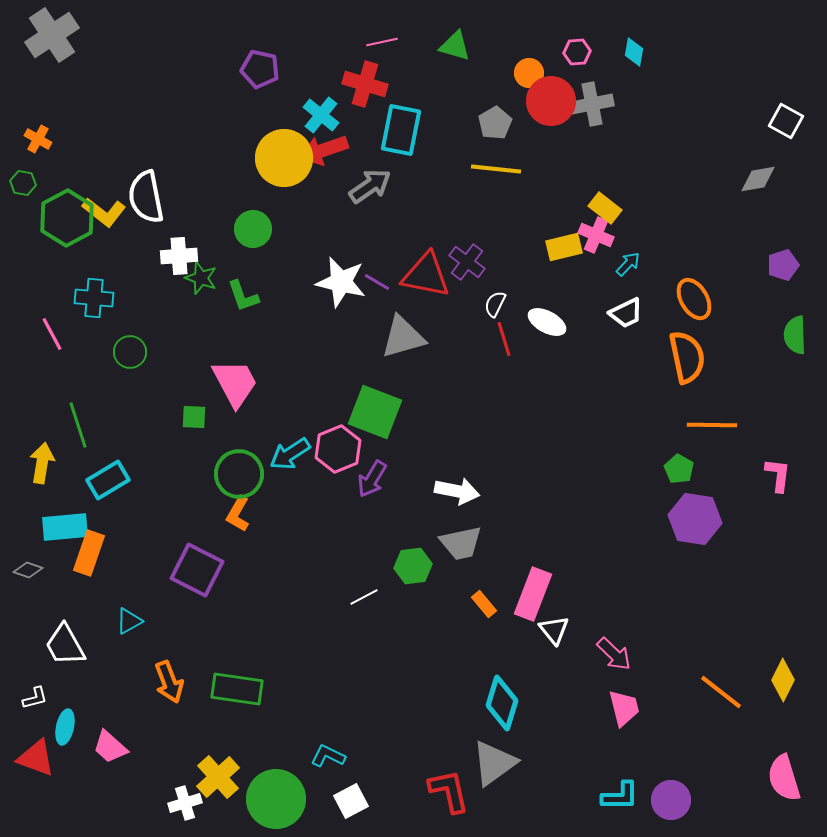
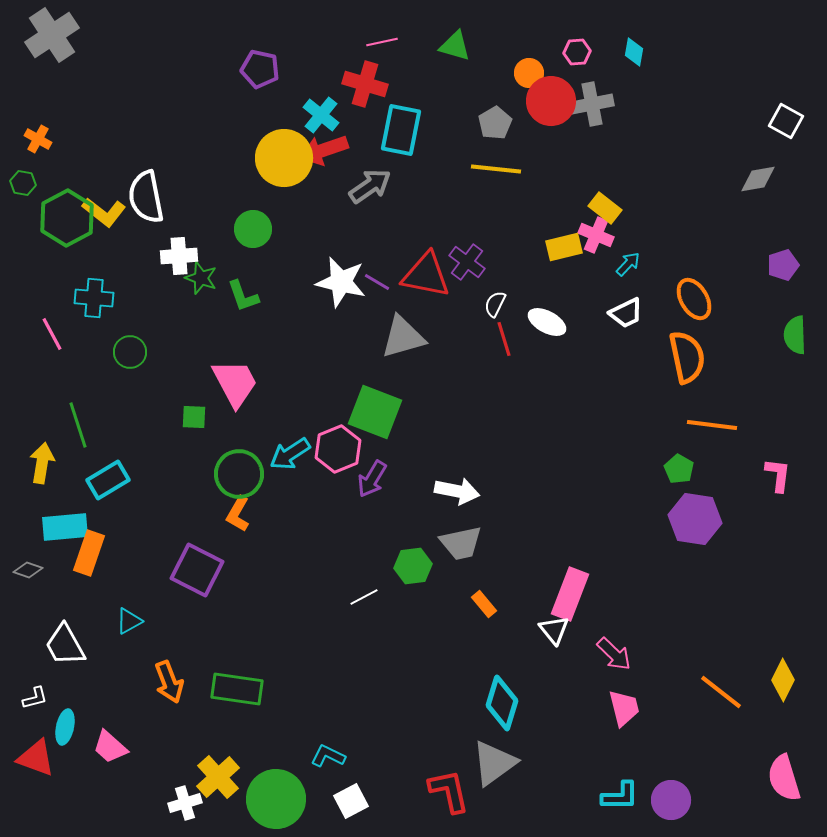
orange line at (712, 425): rotated 6 degrees clockwise
pink rectangle at (533, 594): moved 37 px right
